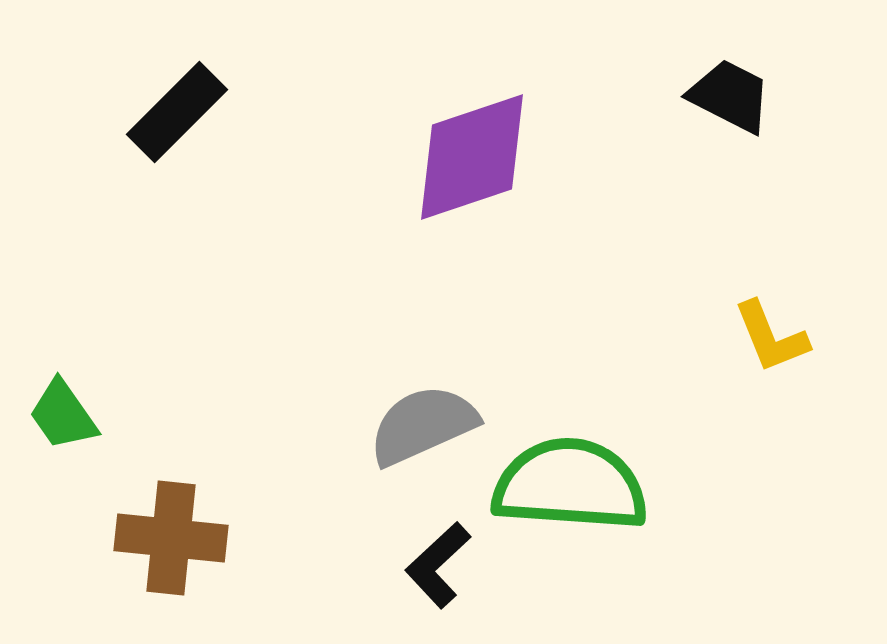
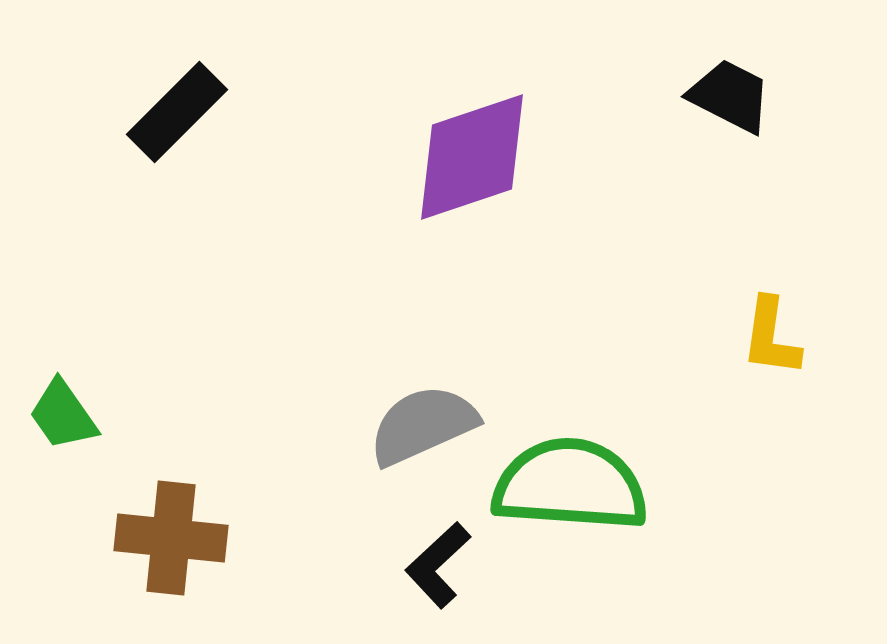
yellow L-shape: rotated 30 degrees clockwise
